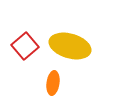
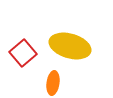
red square: moved 2 px left, 7 px down
